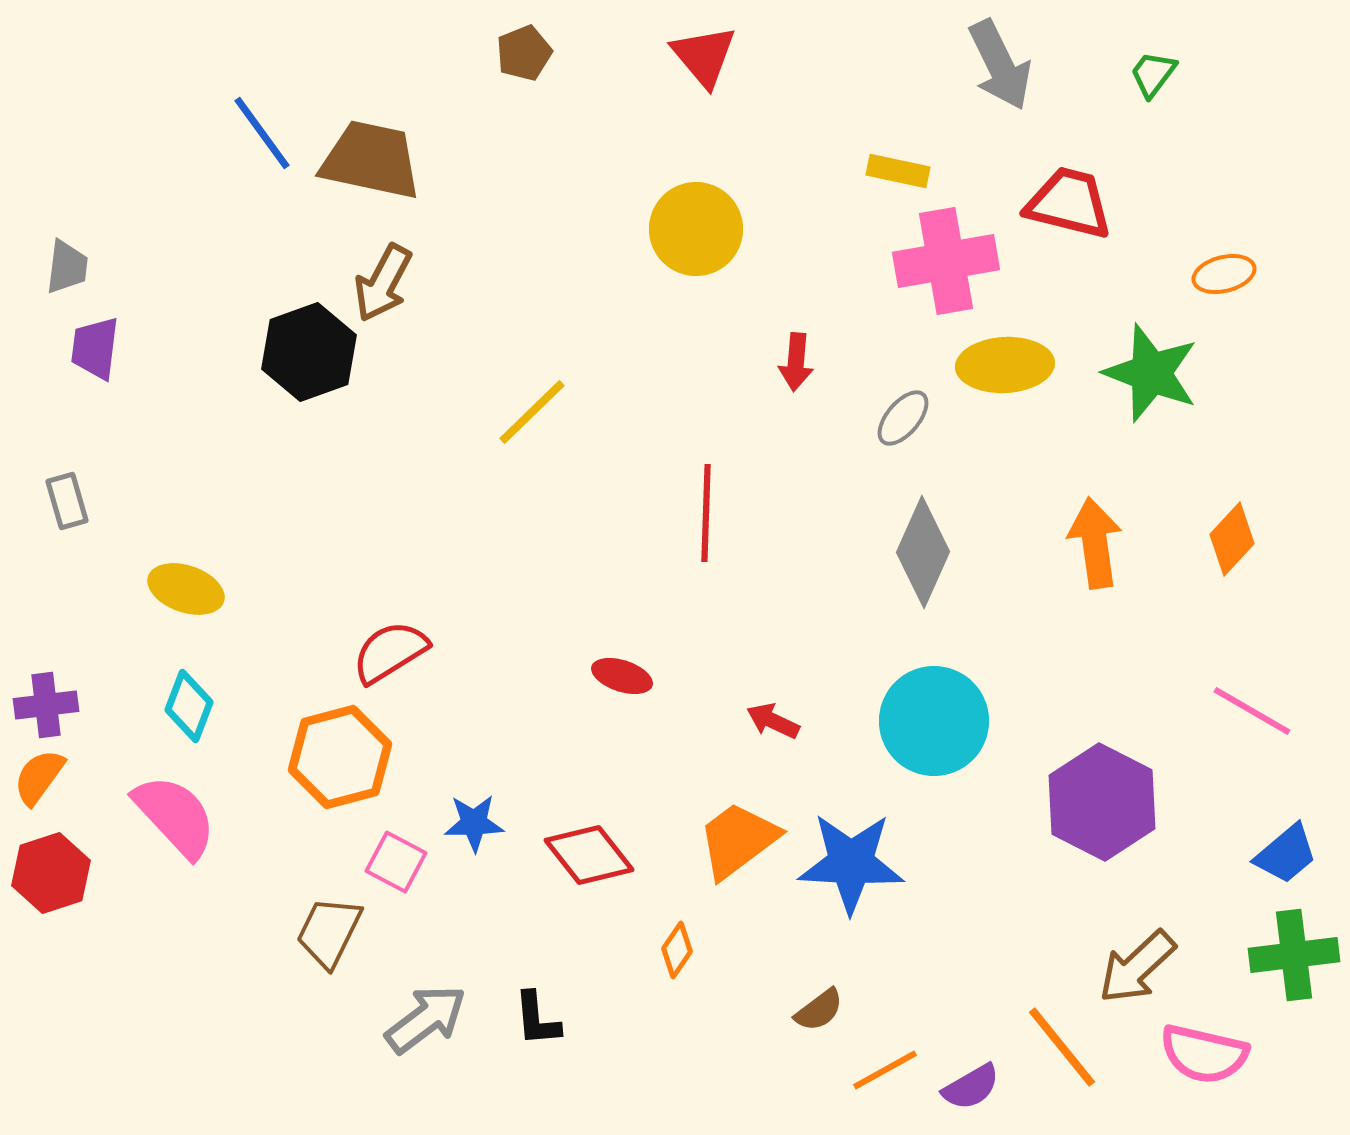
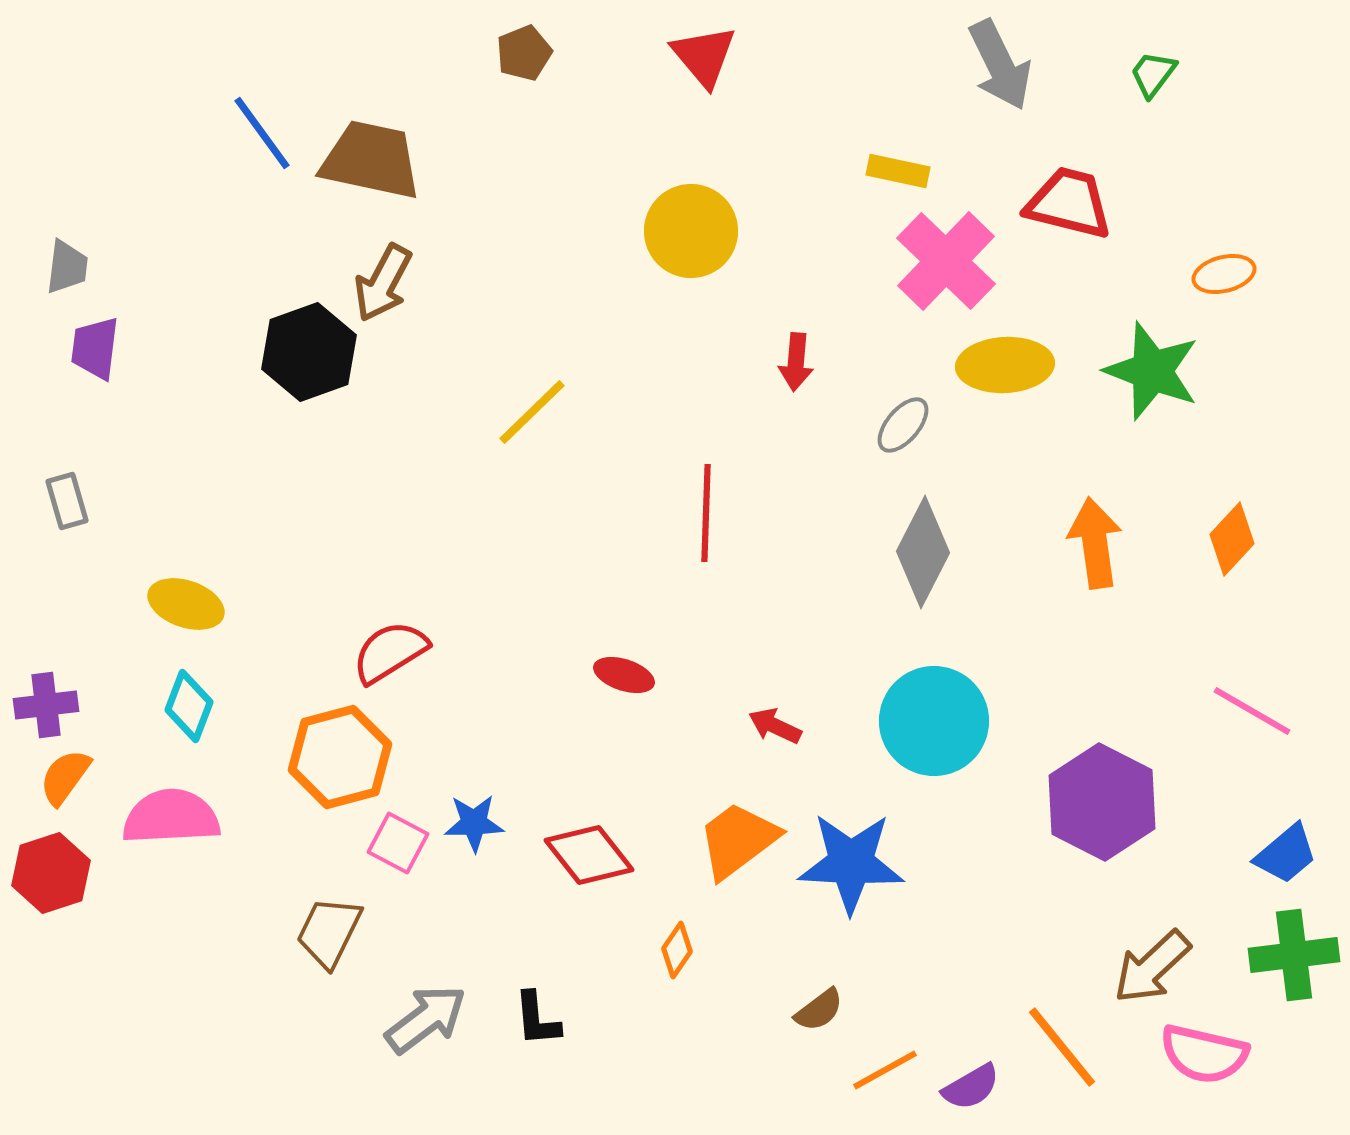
yellow circle at (696, 229): moved 5 px left, 2 px down
pink cross at (946, 261): rotated 36 degrees counterclockwise
green star at (1151, 373): moved 1 px right, 2 px up
gray ellipse at (903, 418): moved 7 px down
gray diamond at (923, 552): rotated 3 degrees clockwise
yellow ellipse at (186, 589): moved 15 px down
red ellipse at (622, 676): moved 2 px right, 1 px up
red arrow at (773, 721): moved 2 px right, 5 px down
orange semicircle at (39, 777): moved 26 px right
pink semicircle at (175, 816): moved 4 px left, 1 px down; rotated 50 degrees counterclockwise
pink square at (396, 862): moved 2 px right, 19 px up
brown arrow at (1137, 967): moved 15 px right
